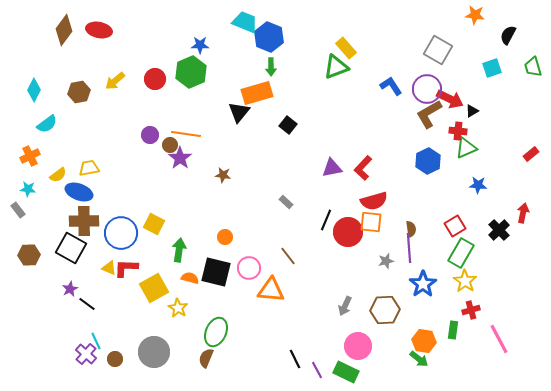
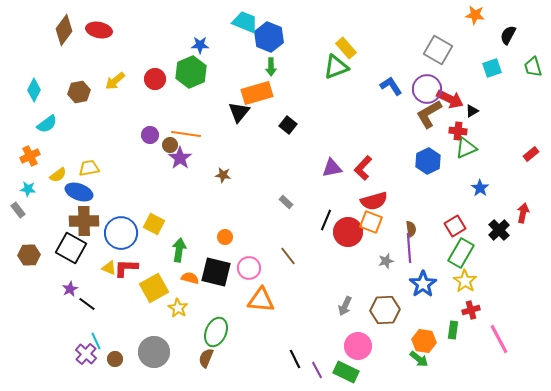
blue star at (478, 185): moved 2 px right, 3 px down; rotated 30 degrees clockwise
orange square at (371, 222): rotated 15 degrees clockwise
orange triangle at (271, 290): moved 10 px left, 10 px down
